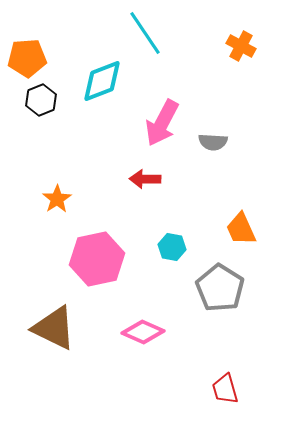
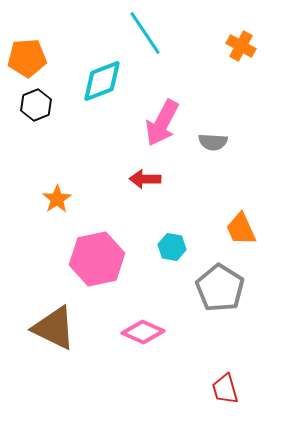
black hexagon: moved 5 px left, 5 px down
